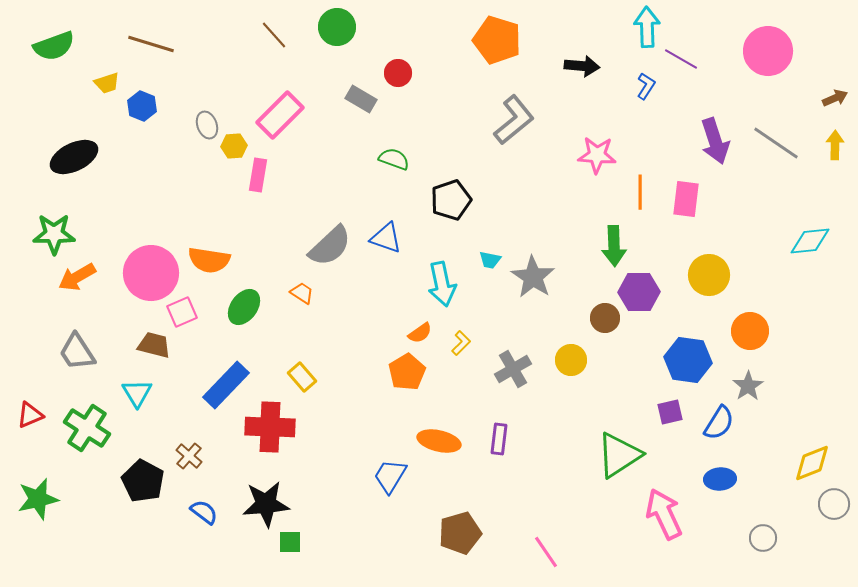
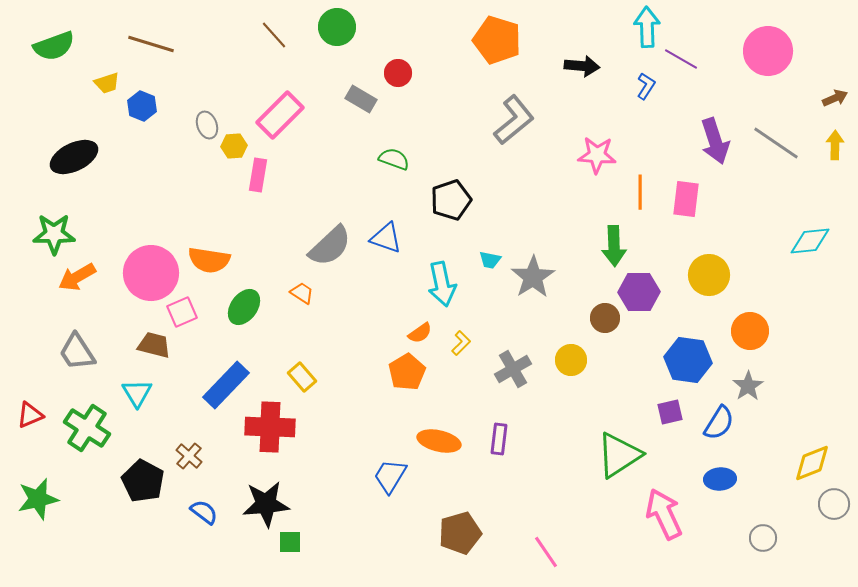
gray star at (533, 277): rotated 6 degrees clockwise
